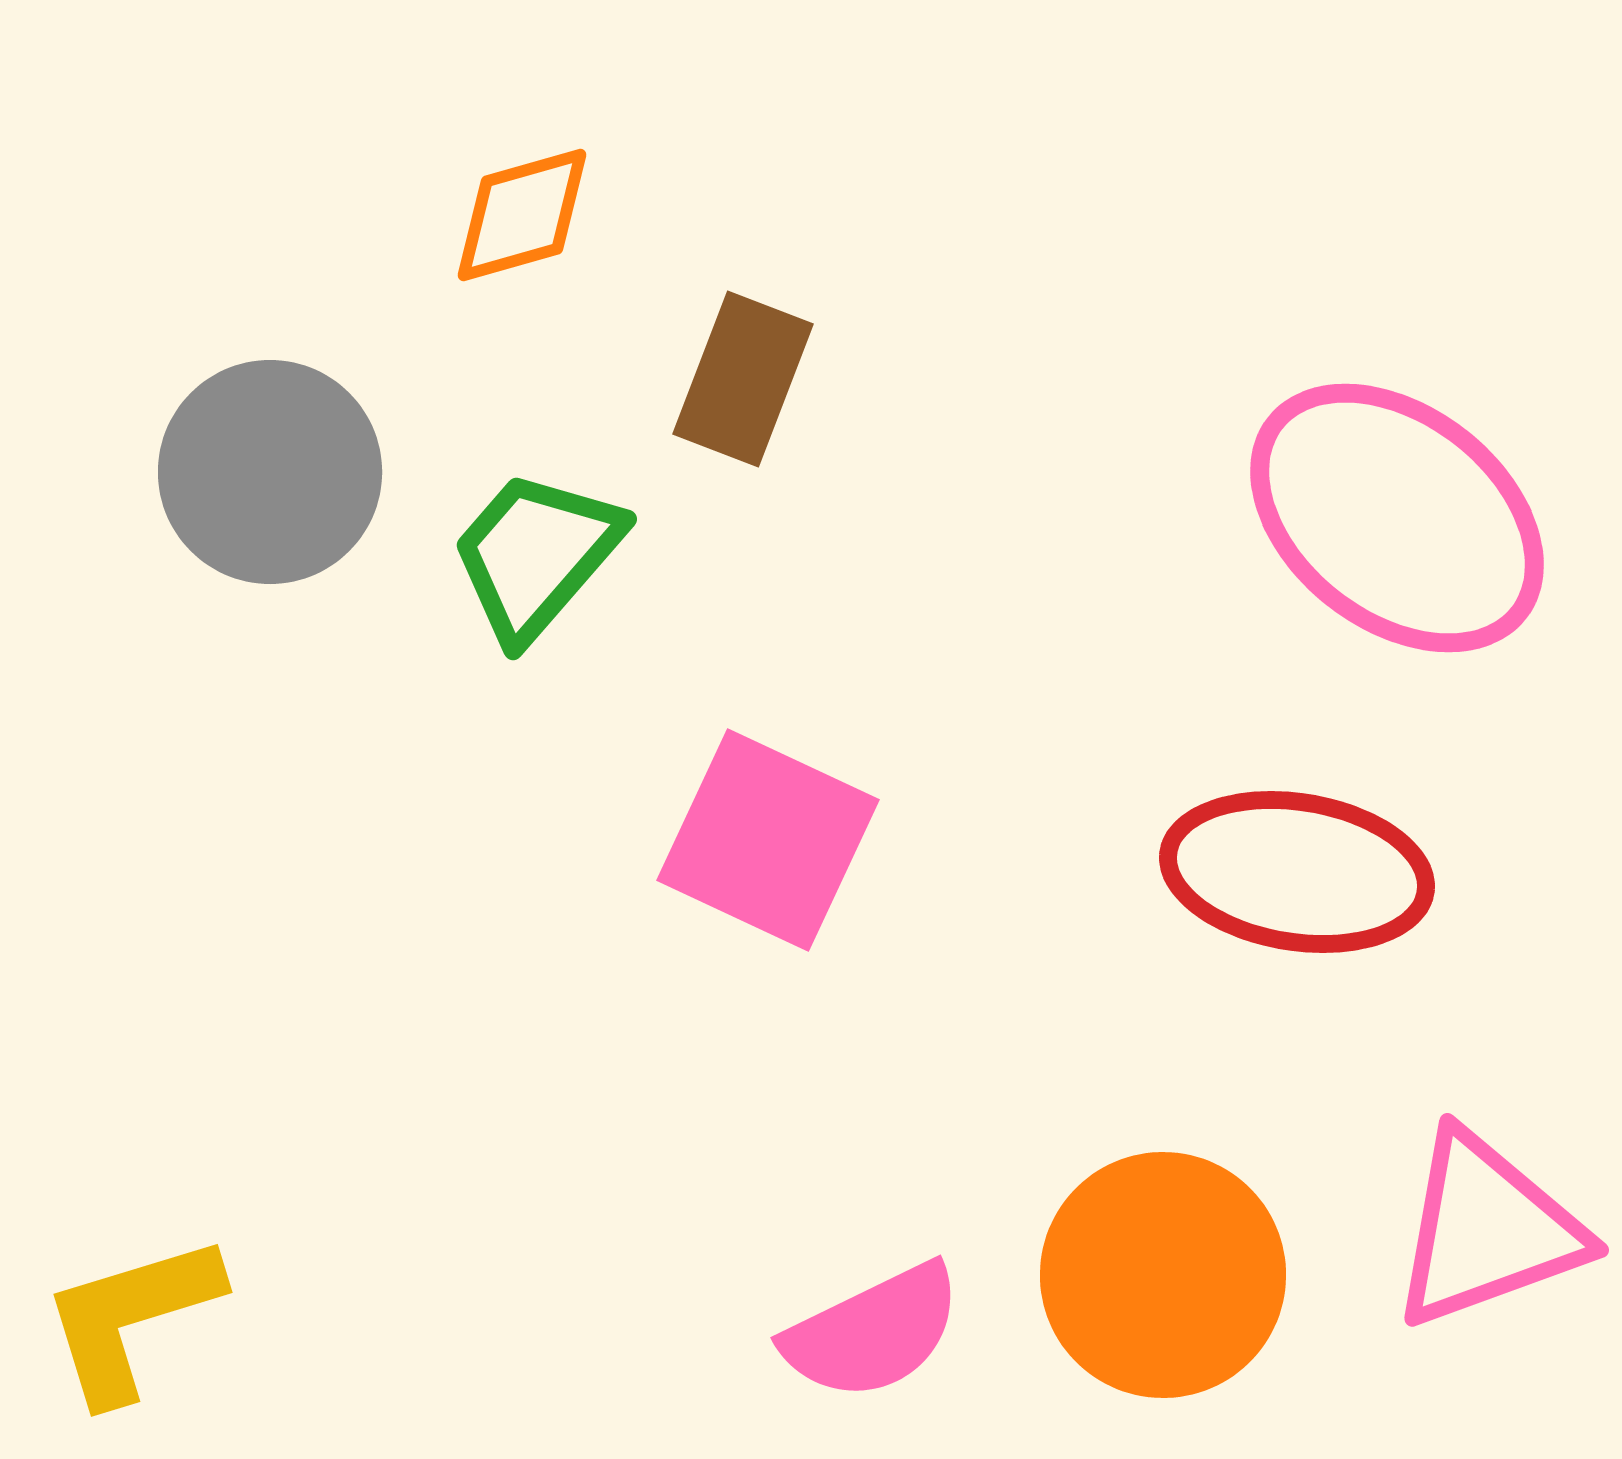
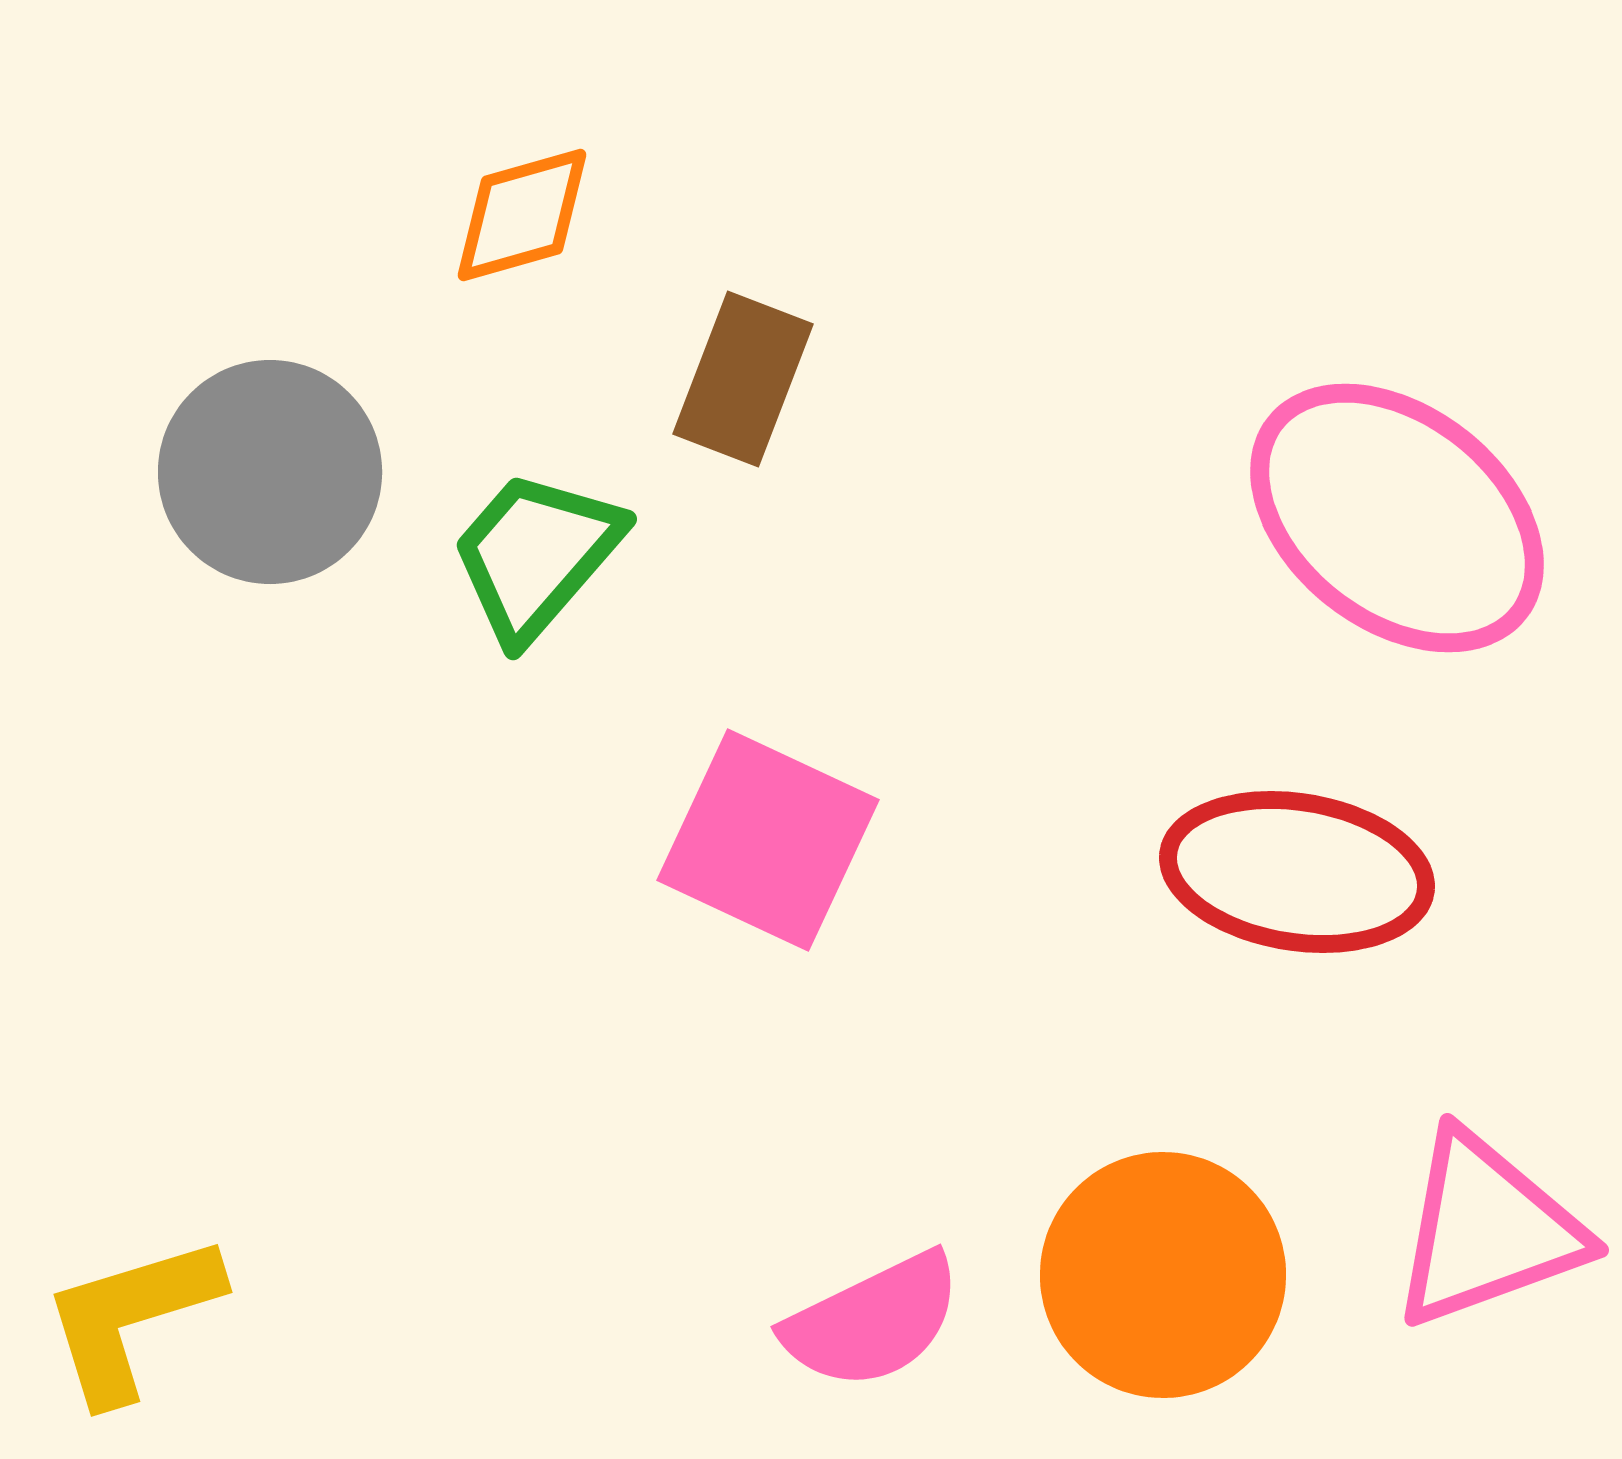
pink semicircle: moved 11 px up
